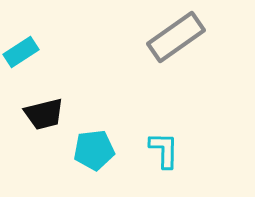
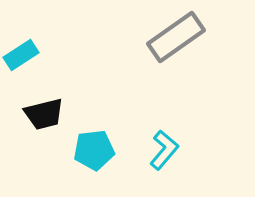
cyan rectangle: moved 3 px down
cyan L-shape: rotated 39 degrees clockwise
